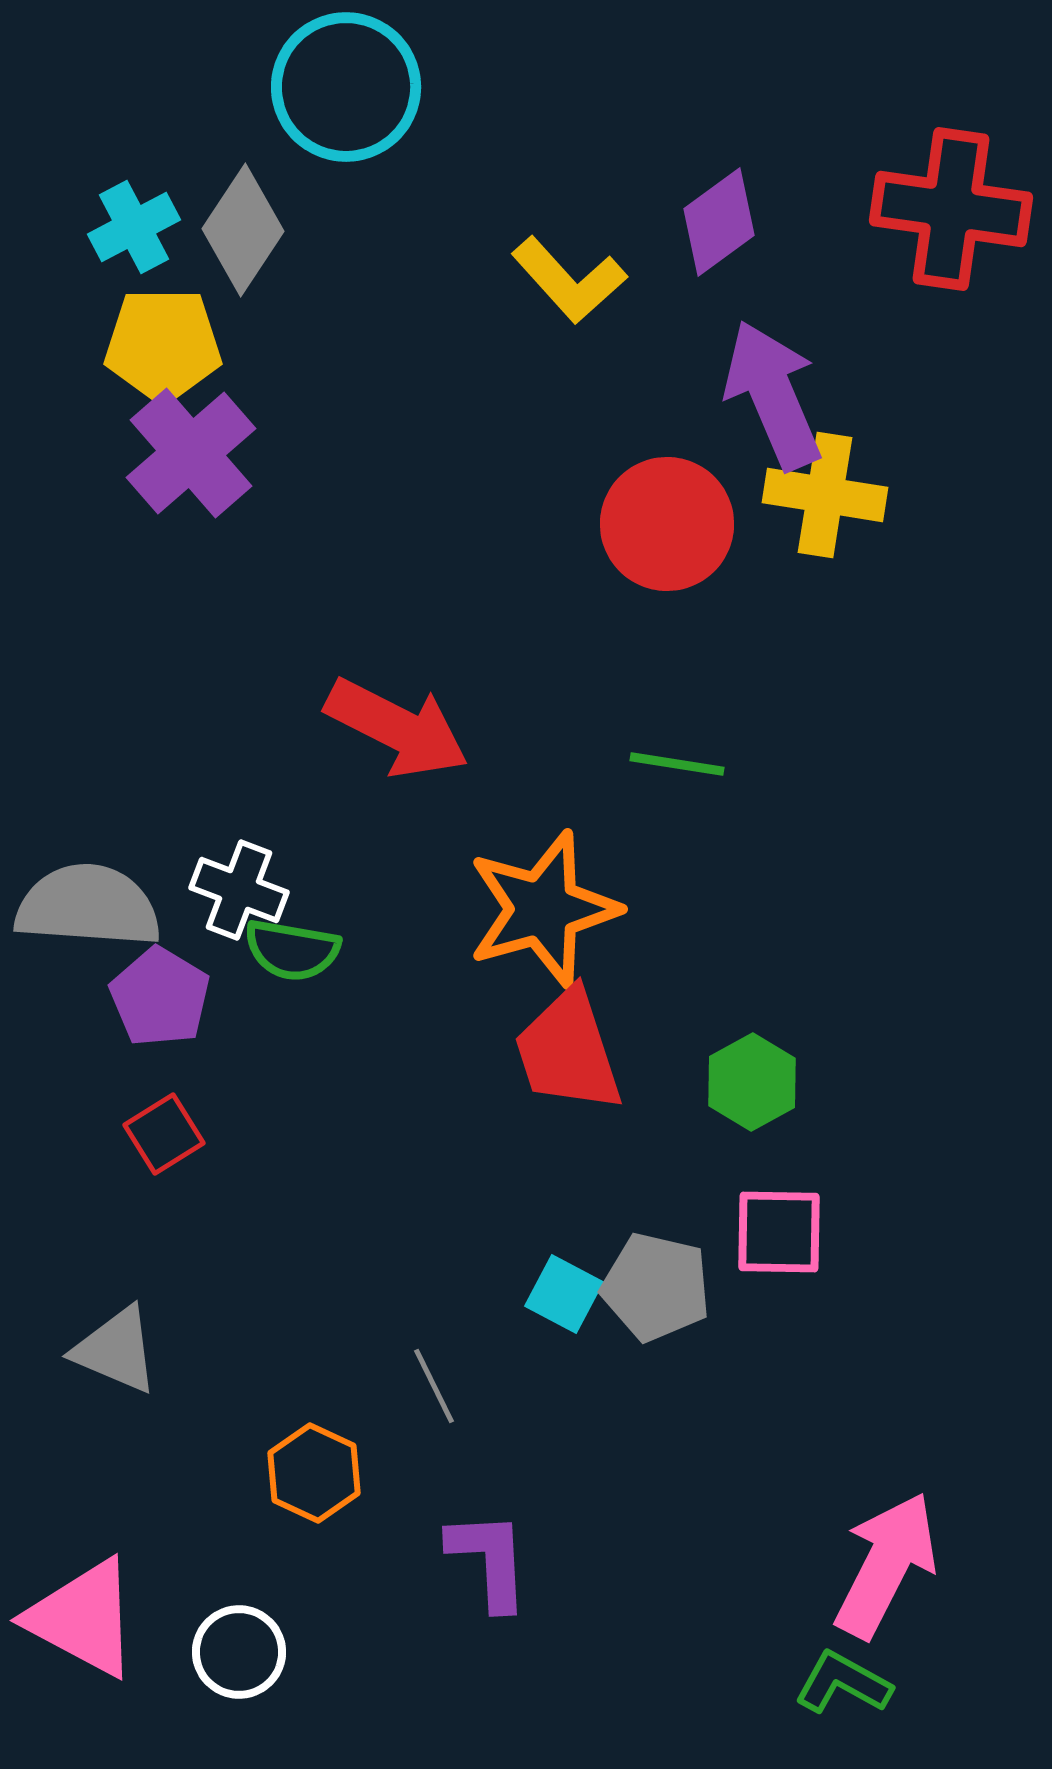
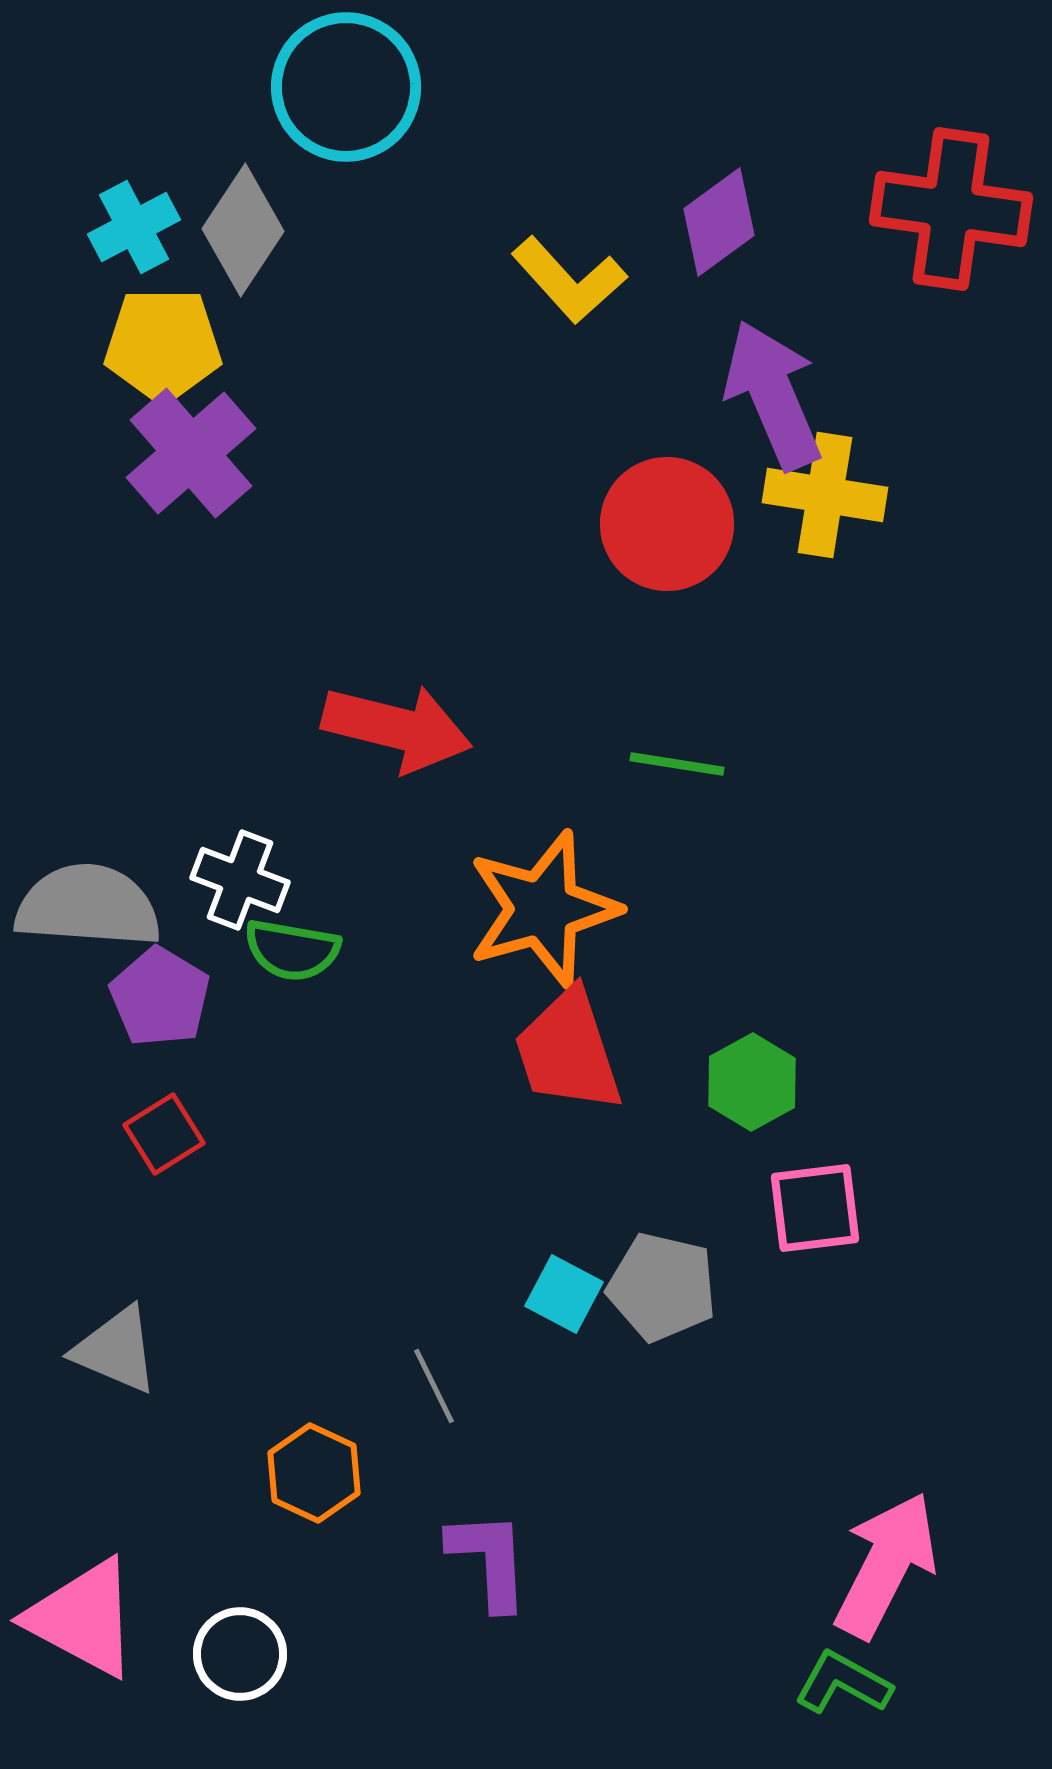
red arrow: rotated 13 degrees counterclockwise
white cross: moved 1 px right, 10 px up
pink square: moved 36 px right, 24 px up; rotated 8 degrees counterclockwise
gray pentagon: moved 6 px right
white circle: moved 1 px right, 2 px down
